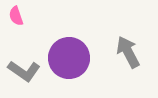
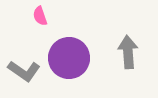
pink semicircle: moved 24 px right
gray arrow: rotated 24 degrees clockwise
